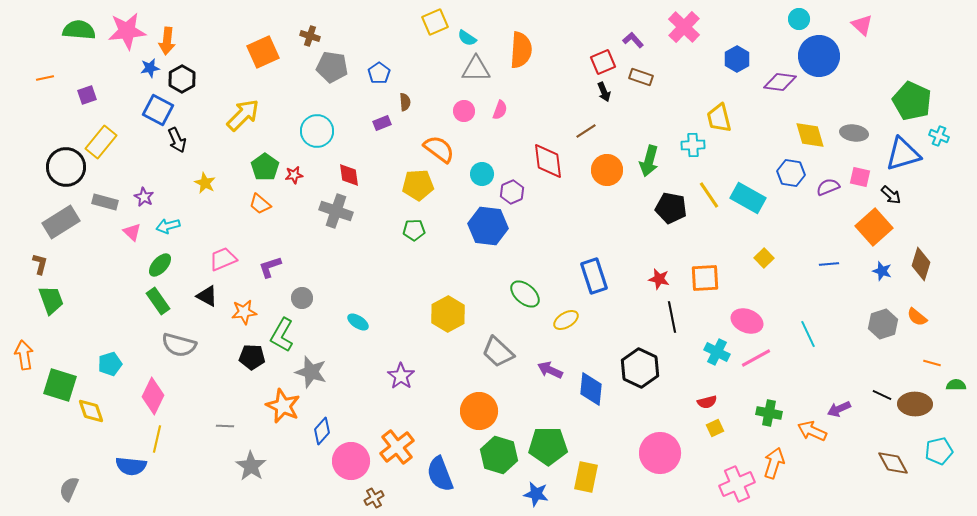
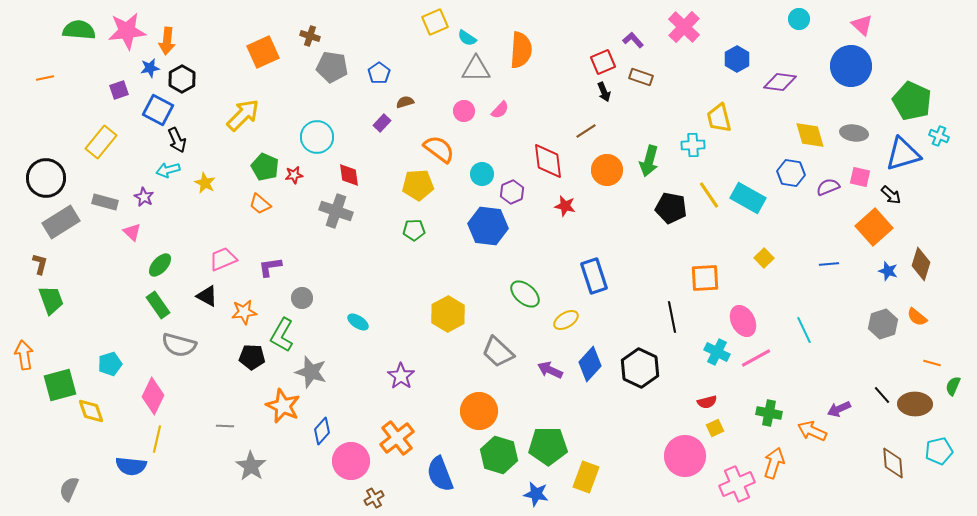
blue circle at (819, 56): moved 32 px right, 10 px down
purple square at (87, 95): moved 32 px right, 5 px up
brown semicircle at (405, 102): rotated 102 degrees counterclockwise
pink semicircle at (500, 110): rotated 24 degrees clockwise
purple rectangle at (382, 123): rotated 24 degrees counterclockwise
cyan circle at (317, 131): moved 6 px down
black circle at (66, 167): moved 20 px left, 11 px down
green pentagon at (265, 167): rotated 12 degrees counterclockwise
cyan arrow at (168, 226): moved 56 px up
purple L-shape at (270, 267): rotated 10 degrees clockwise
blue star at (882, 271): moved 6 px right
red star at (659, 279): moved 94 px left, 73 px up
green rectangle at (158, 301): moved 4 px down
pink ellipse at (747, 321): moved 4 px left; rotated 40 degrees clockwise
cyan line at (808, 334): moved 4 px left, 4 px up
green square at (60, 385): rotated 32 degrees counterclockwise
green semicircle at (956, 385): moved 3 px left, 1 px down; rotated 66 degrees counterclockwise
blue diamond at (591, 389): moved 1 px left, 25 px up; rotated 36 degrees clockwise
black line at (882, 395): rotated 24 degrees clockwise
orange cross at (397, 447): moved 9 px up
pink circle at (660, 453): moved 25 px right, 3 px down
brown diamond at (893, 463): rotated 24 degrees clockwise
yellow rectangle at (586, 477): rotated 8 degrees clockwise
